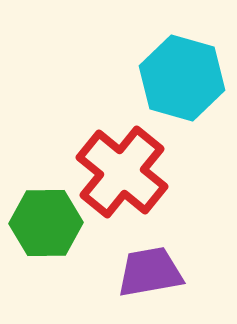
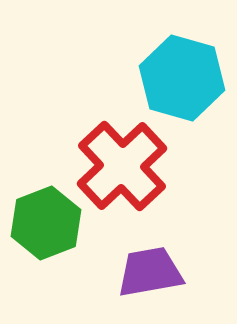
red cross: moved 6 px up; rotated 8 degrees clockwise
green hexagon: rotated 20 degrees counterclockwise
